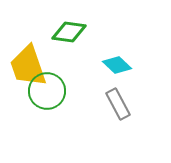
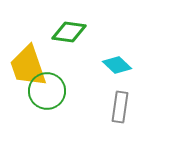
gray rectangle: moved 2 px right, 3 px down; rotated 36 degrees clockwise
